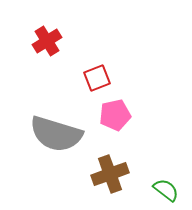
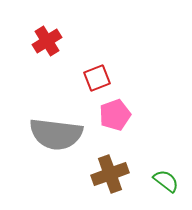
pink pentagon: rotated 8 degrees counterclockwise
gray semicircle: rotated 10 degrees counterclockwise
green semicircle: moved 9 px up
